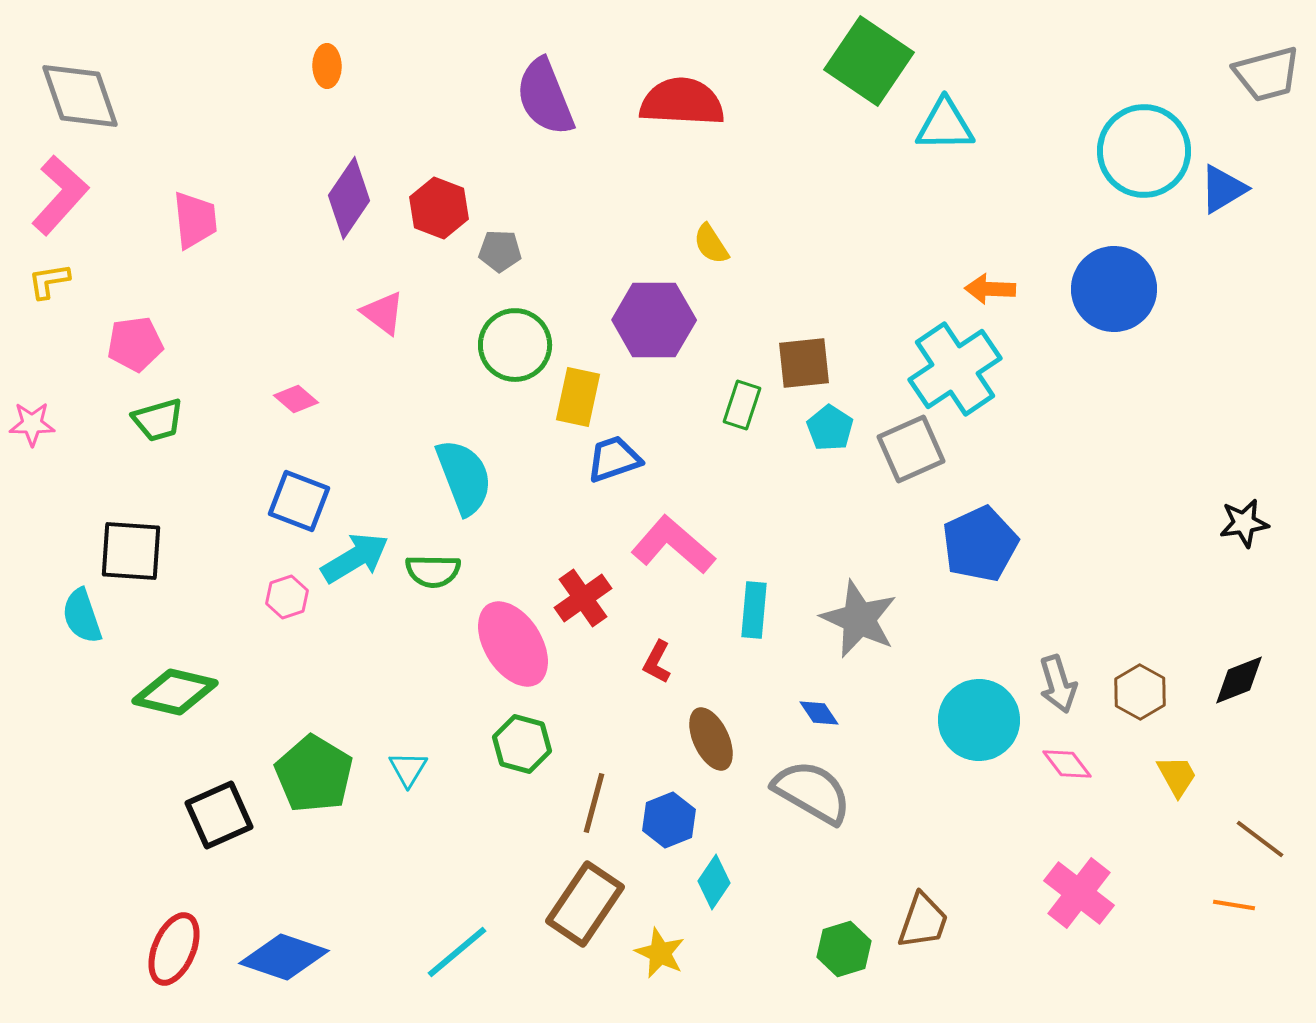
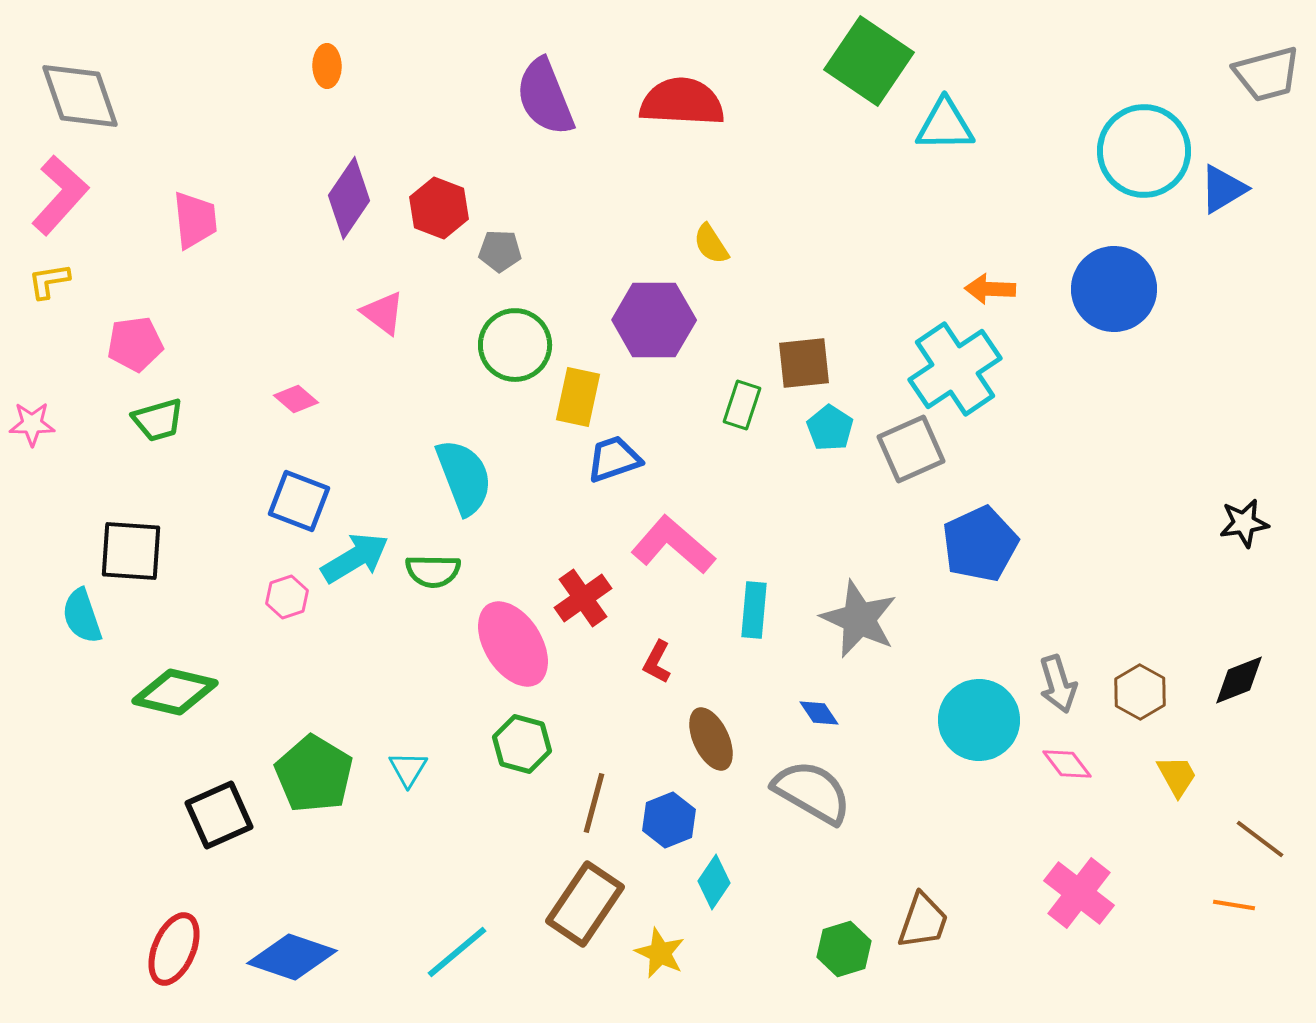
blue diamond at (284, 957): moved 8 px right
